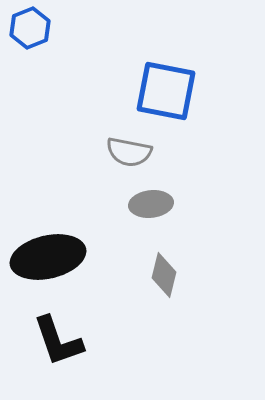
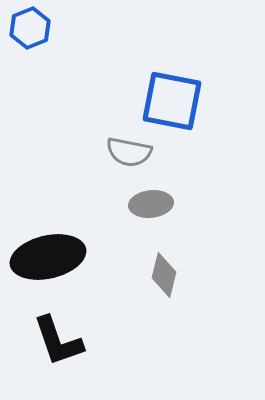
blue square: moved 6 px right, 10 px down
